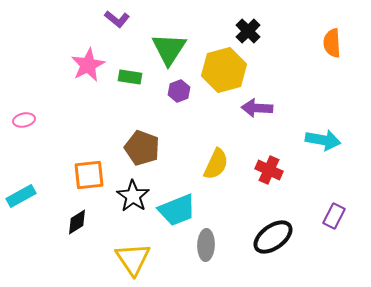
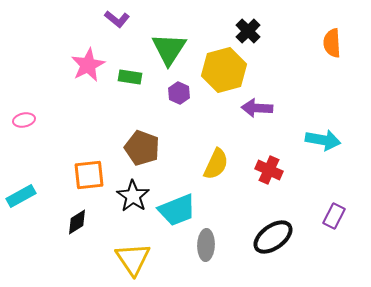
purple hexagon: moved 2 px down; rotated 15 degrees counterclockwise
